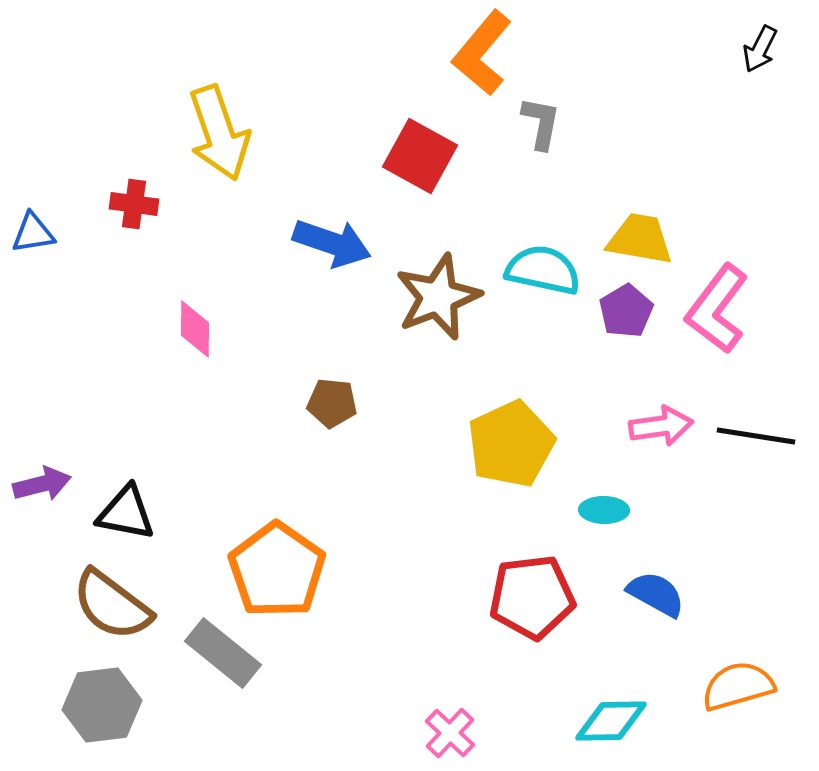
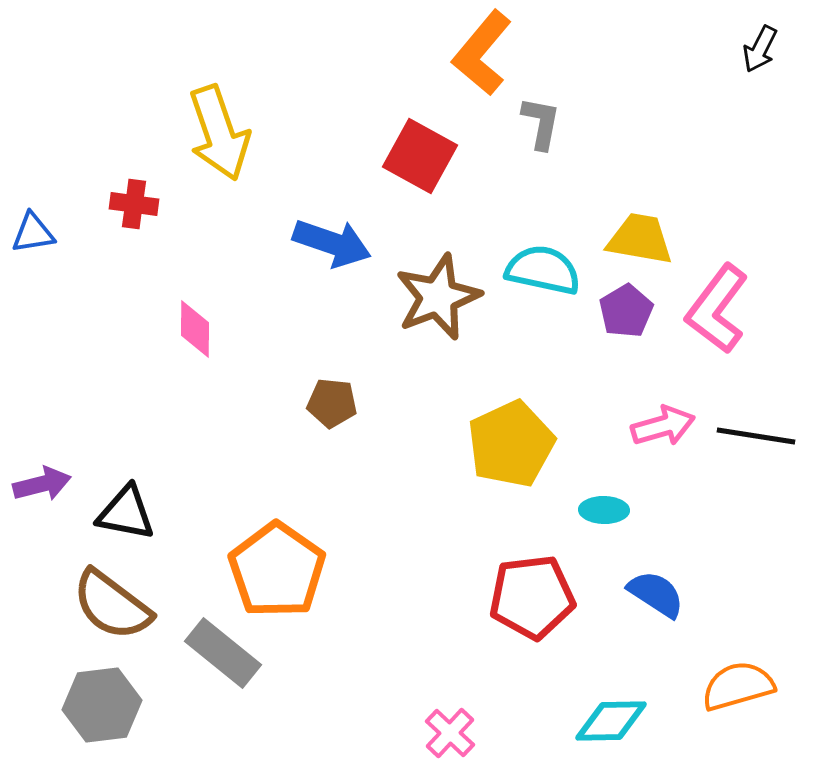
pink arrow: moved 2 px right; rotated 8 degrees counterclockwise
blue semicircle: rotated 4 degrees clockwise
